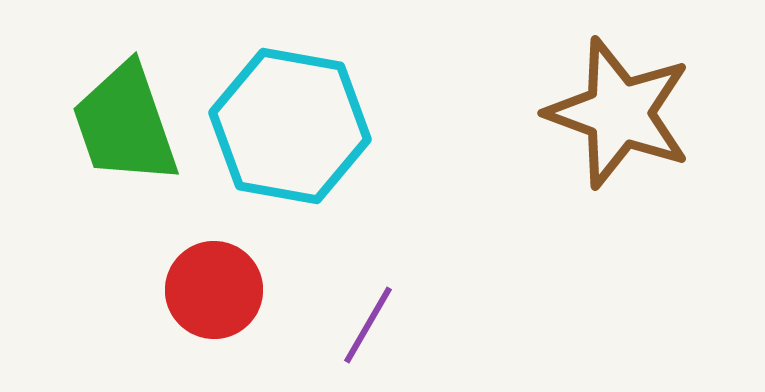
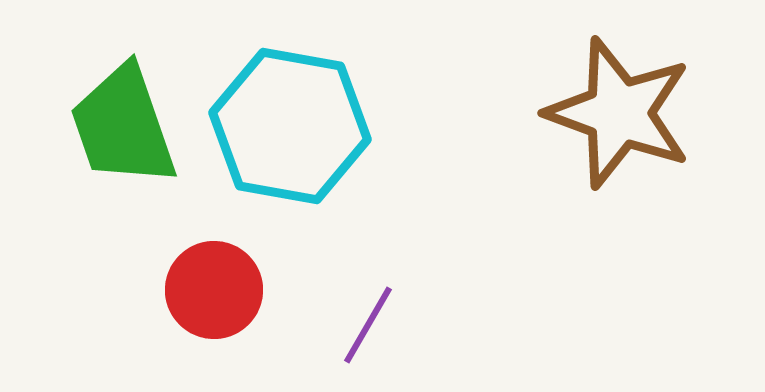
green trapezoid: moved 2 px left, 2 px down
